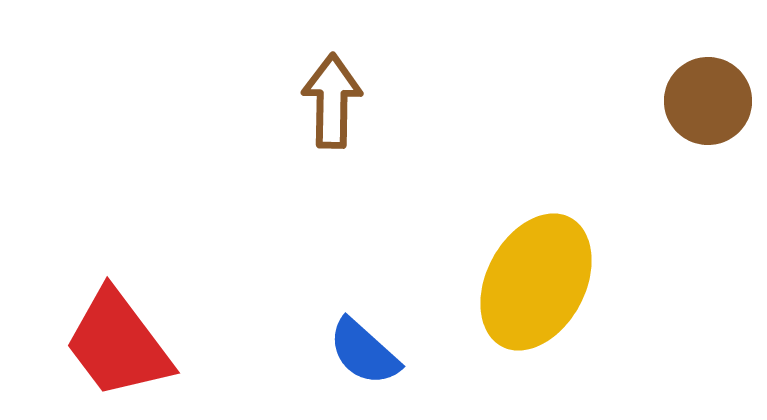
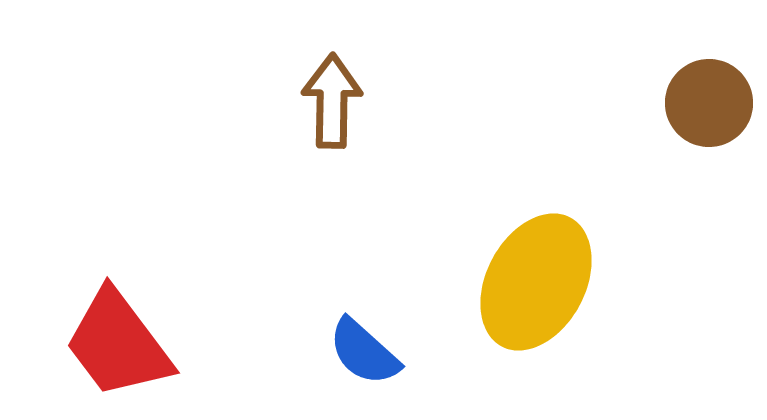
brown circle: moved 1 px right, 2 px down
